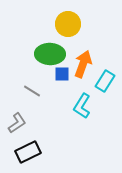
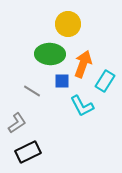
blue square: moved 7 px down
cyan L-shape: rotated 60 degrees counterclockwise
